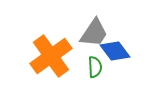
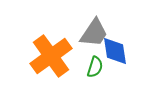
blue diamond: rotated 28 degrees clockwise
green semicircle: rotated 20 degrees clockwise
